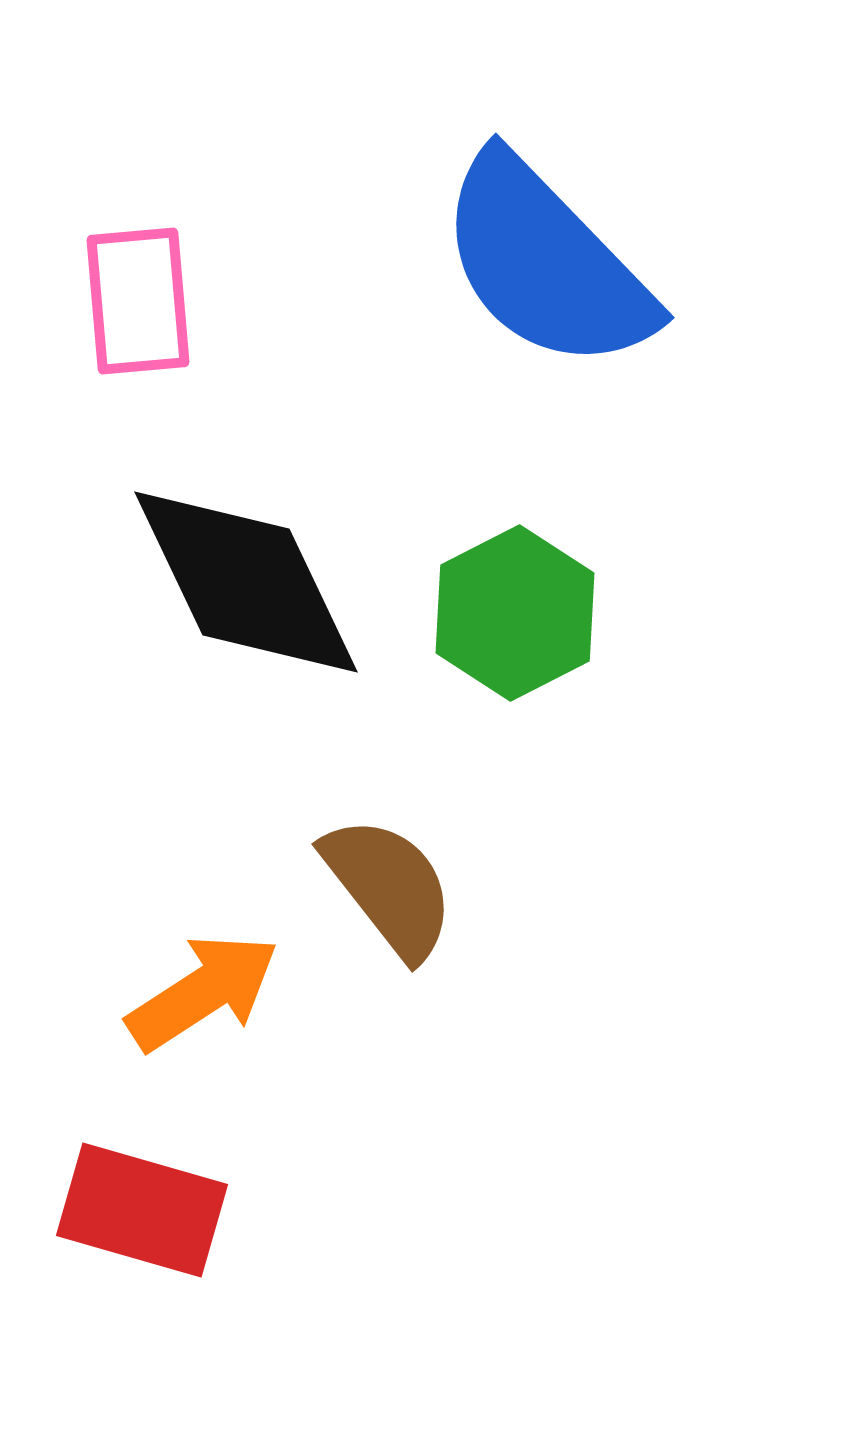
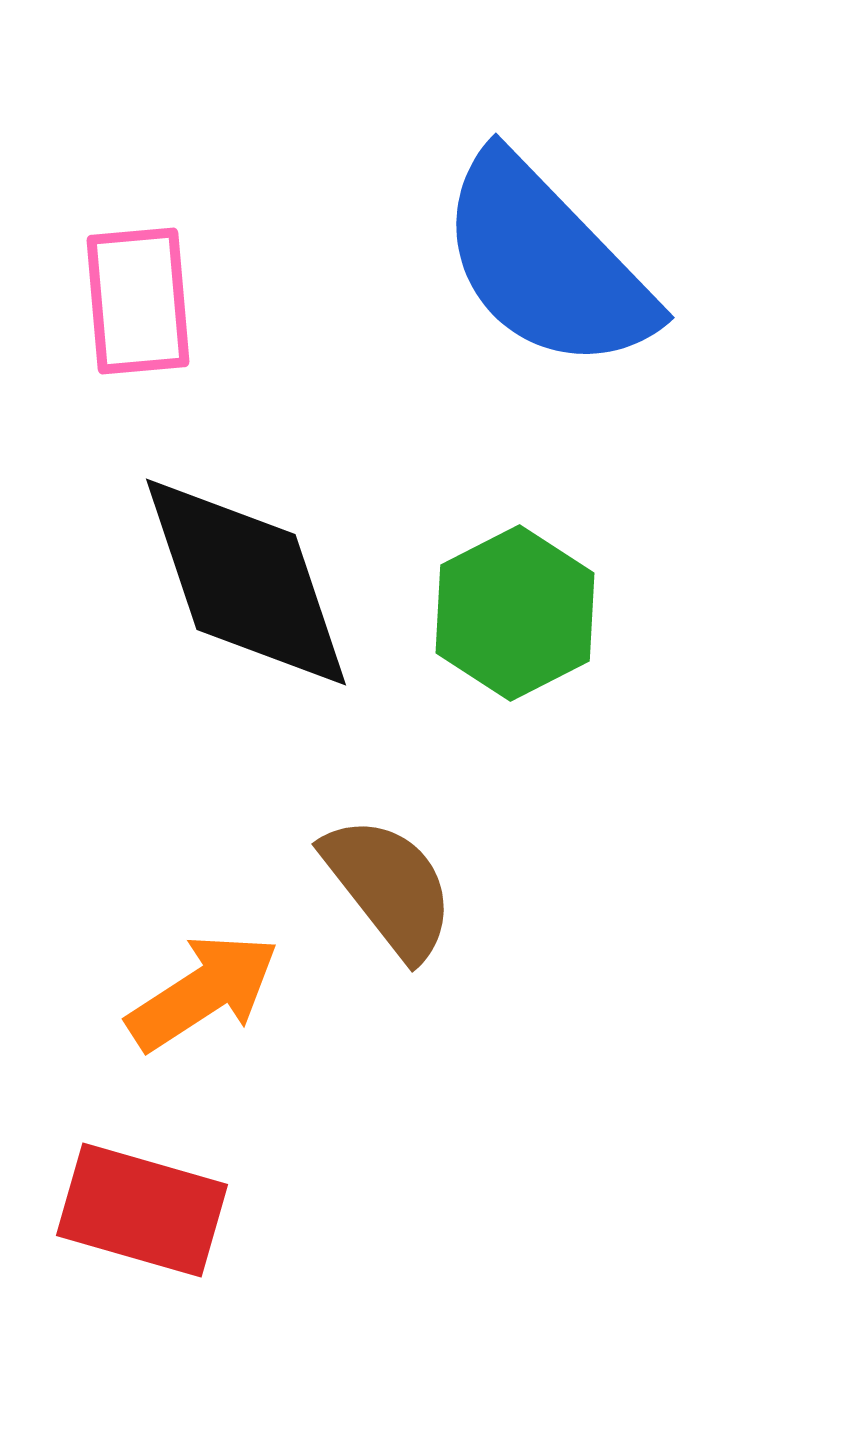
black diamond: rotated 7 degrees clockwise
